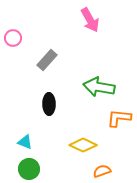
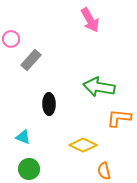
pink circle: moved 2 px left, 1 px down
gray rectangle: moved 16 px left
cyan triangle: moved 2 px left, 5 px up
orange semicircle: moved 2 px right; rotated 84 degrees counterclockwise
